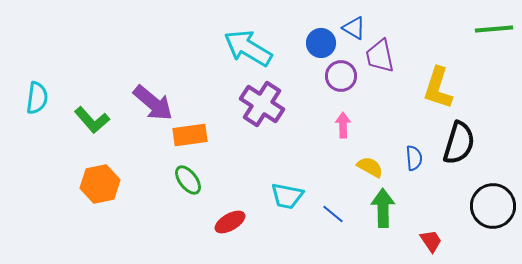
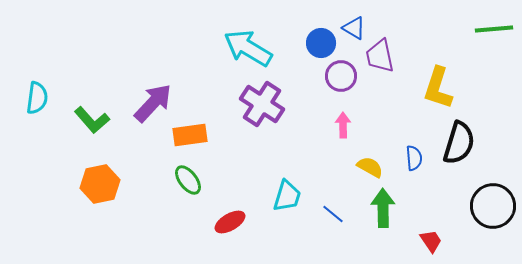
purple arrow: rotated 87 degrees counterclockwise
cyan trapezoid: rotated 84 degrees counterclockwise
